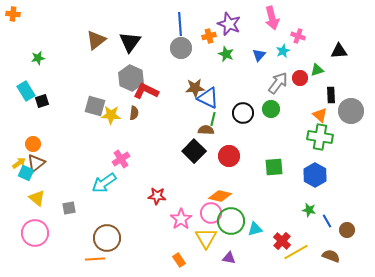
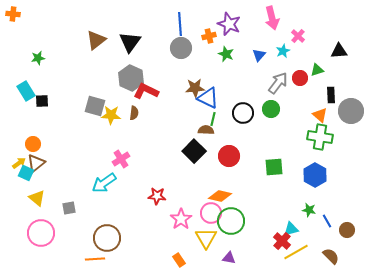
pink cross at (298, 36): rotated 24 degrees clockwise
black square at (42, 101): rotated 16 degrees clockwise
cyan triangle at (255, 229): moved 36 px right
pink circle at (35, 233): moved 6 px right
brown semicircle at (331, 256): rotated 24 degrees clockwise
